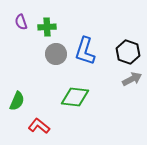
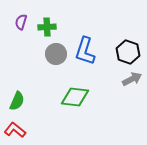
purple semicircle: rotated 35 degrees clockwise
red L-shape: moved 24 px left, 4 px down
